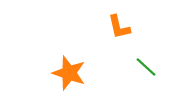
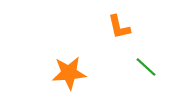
orange star: rotated 24 degrees counterclockwise
